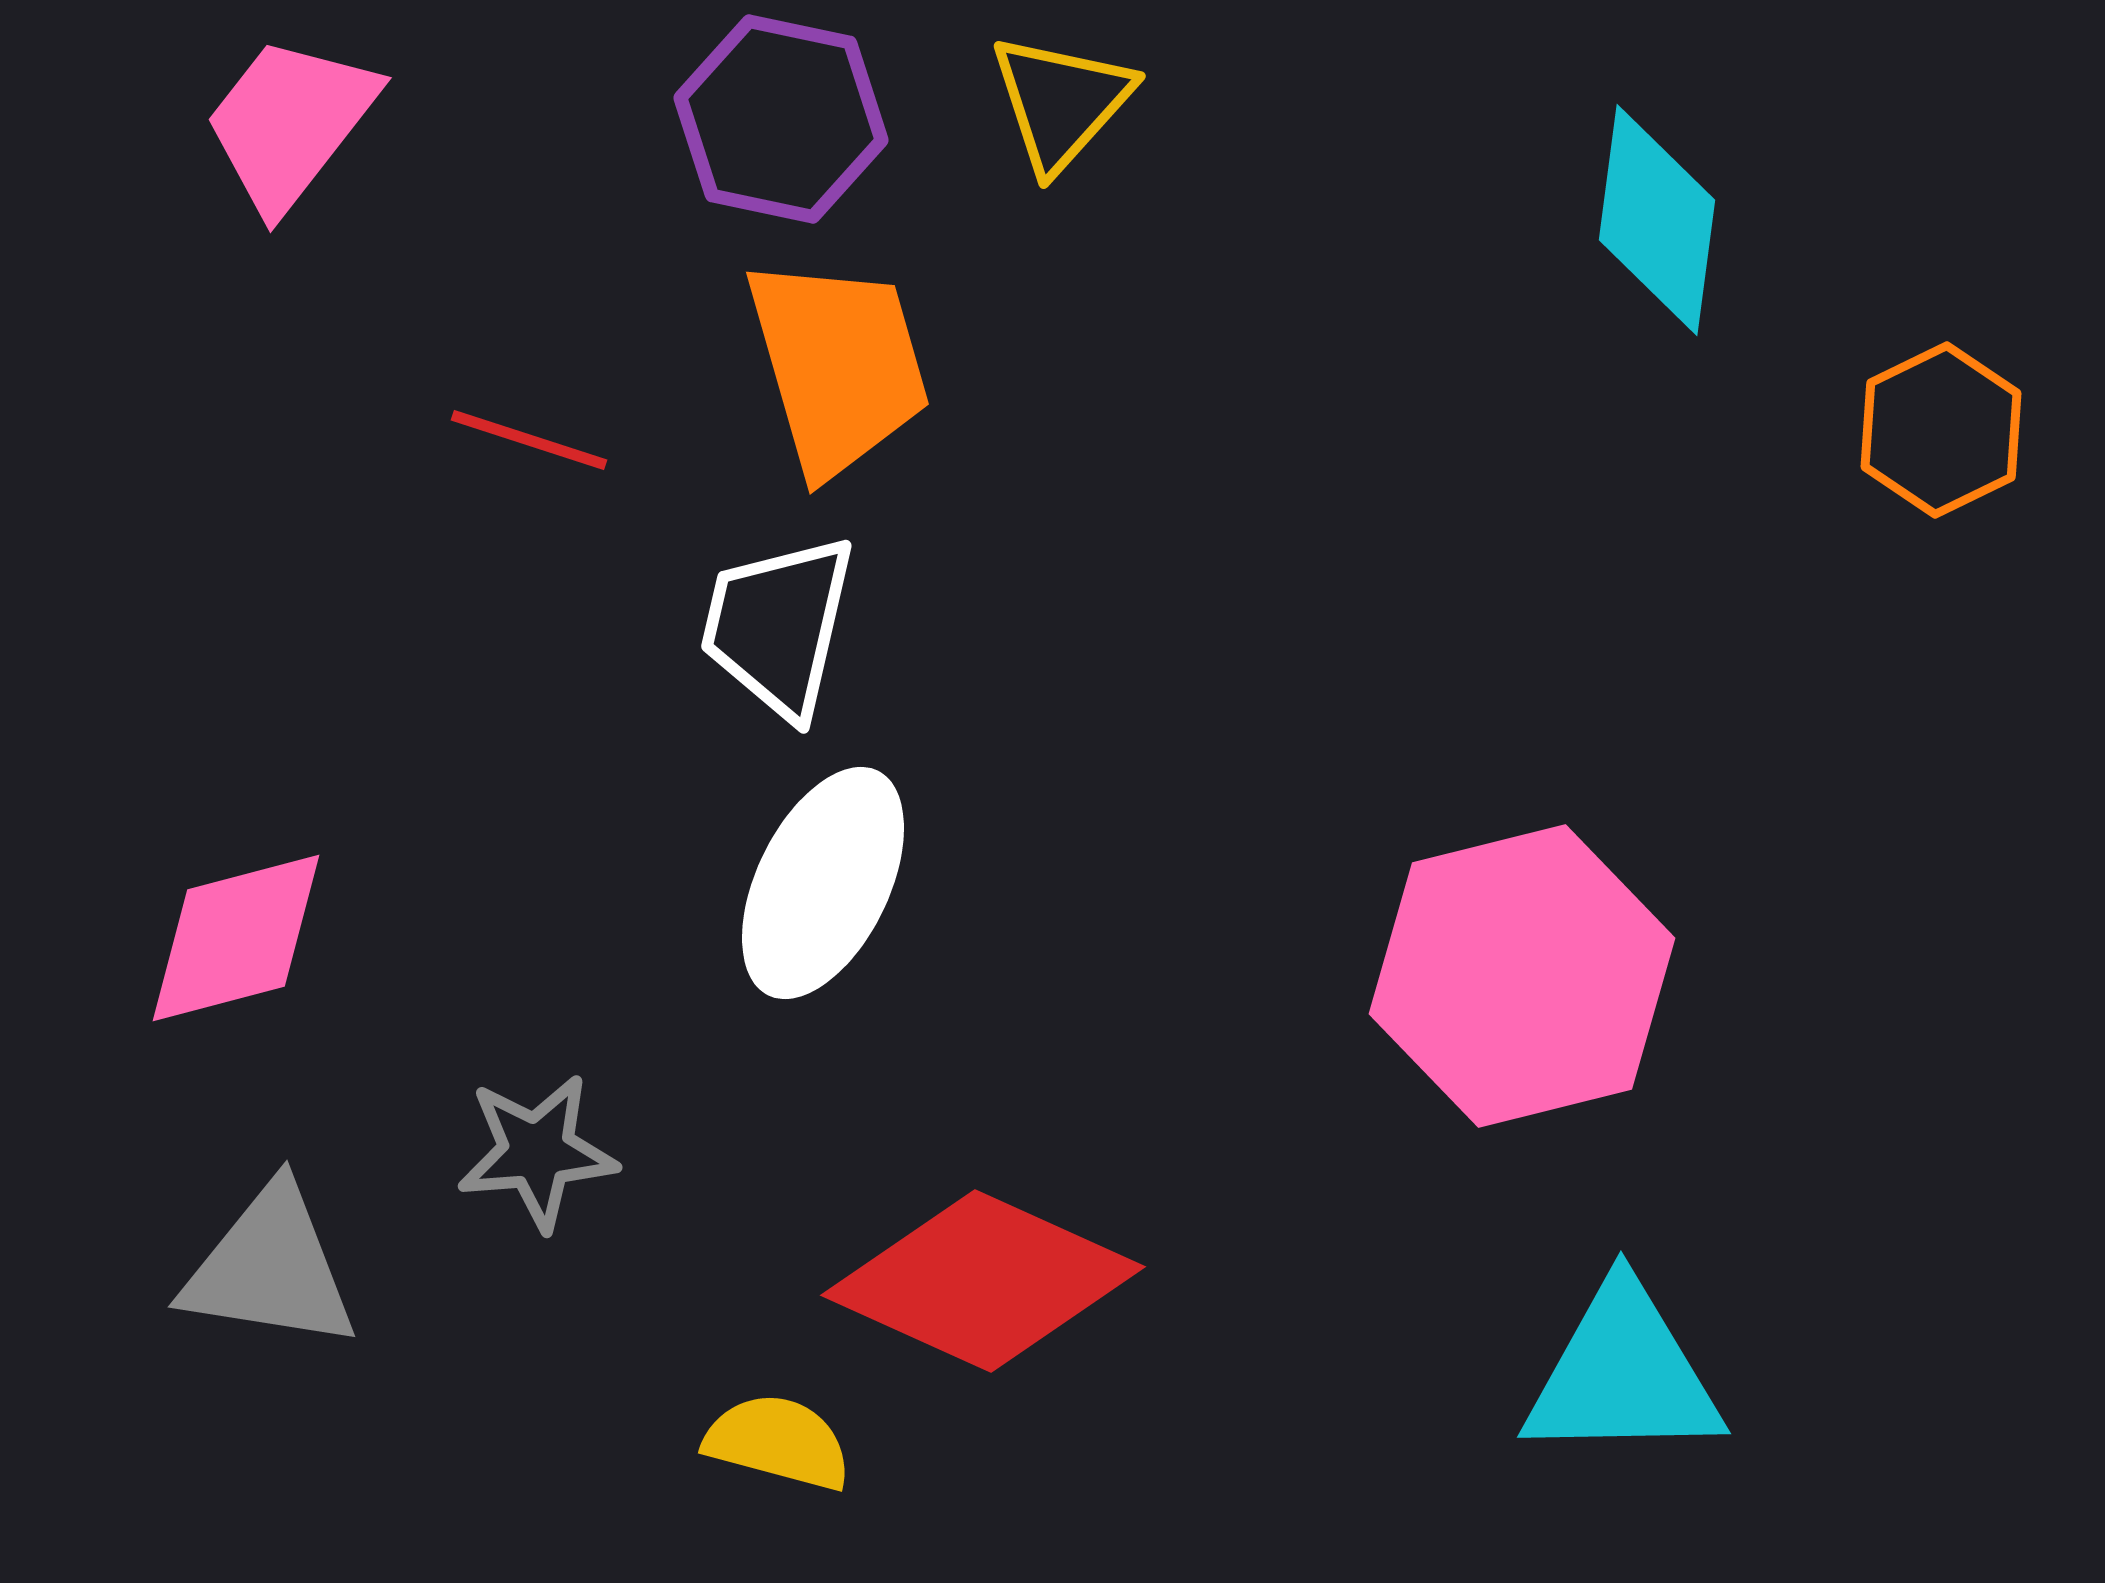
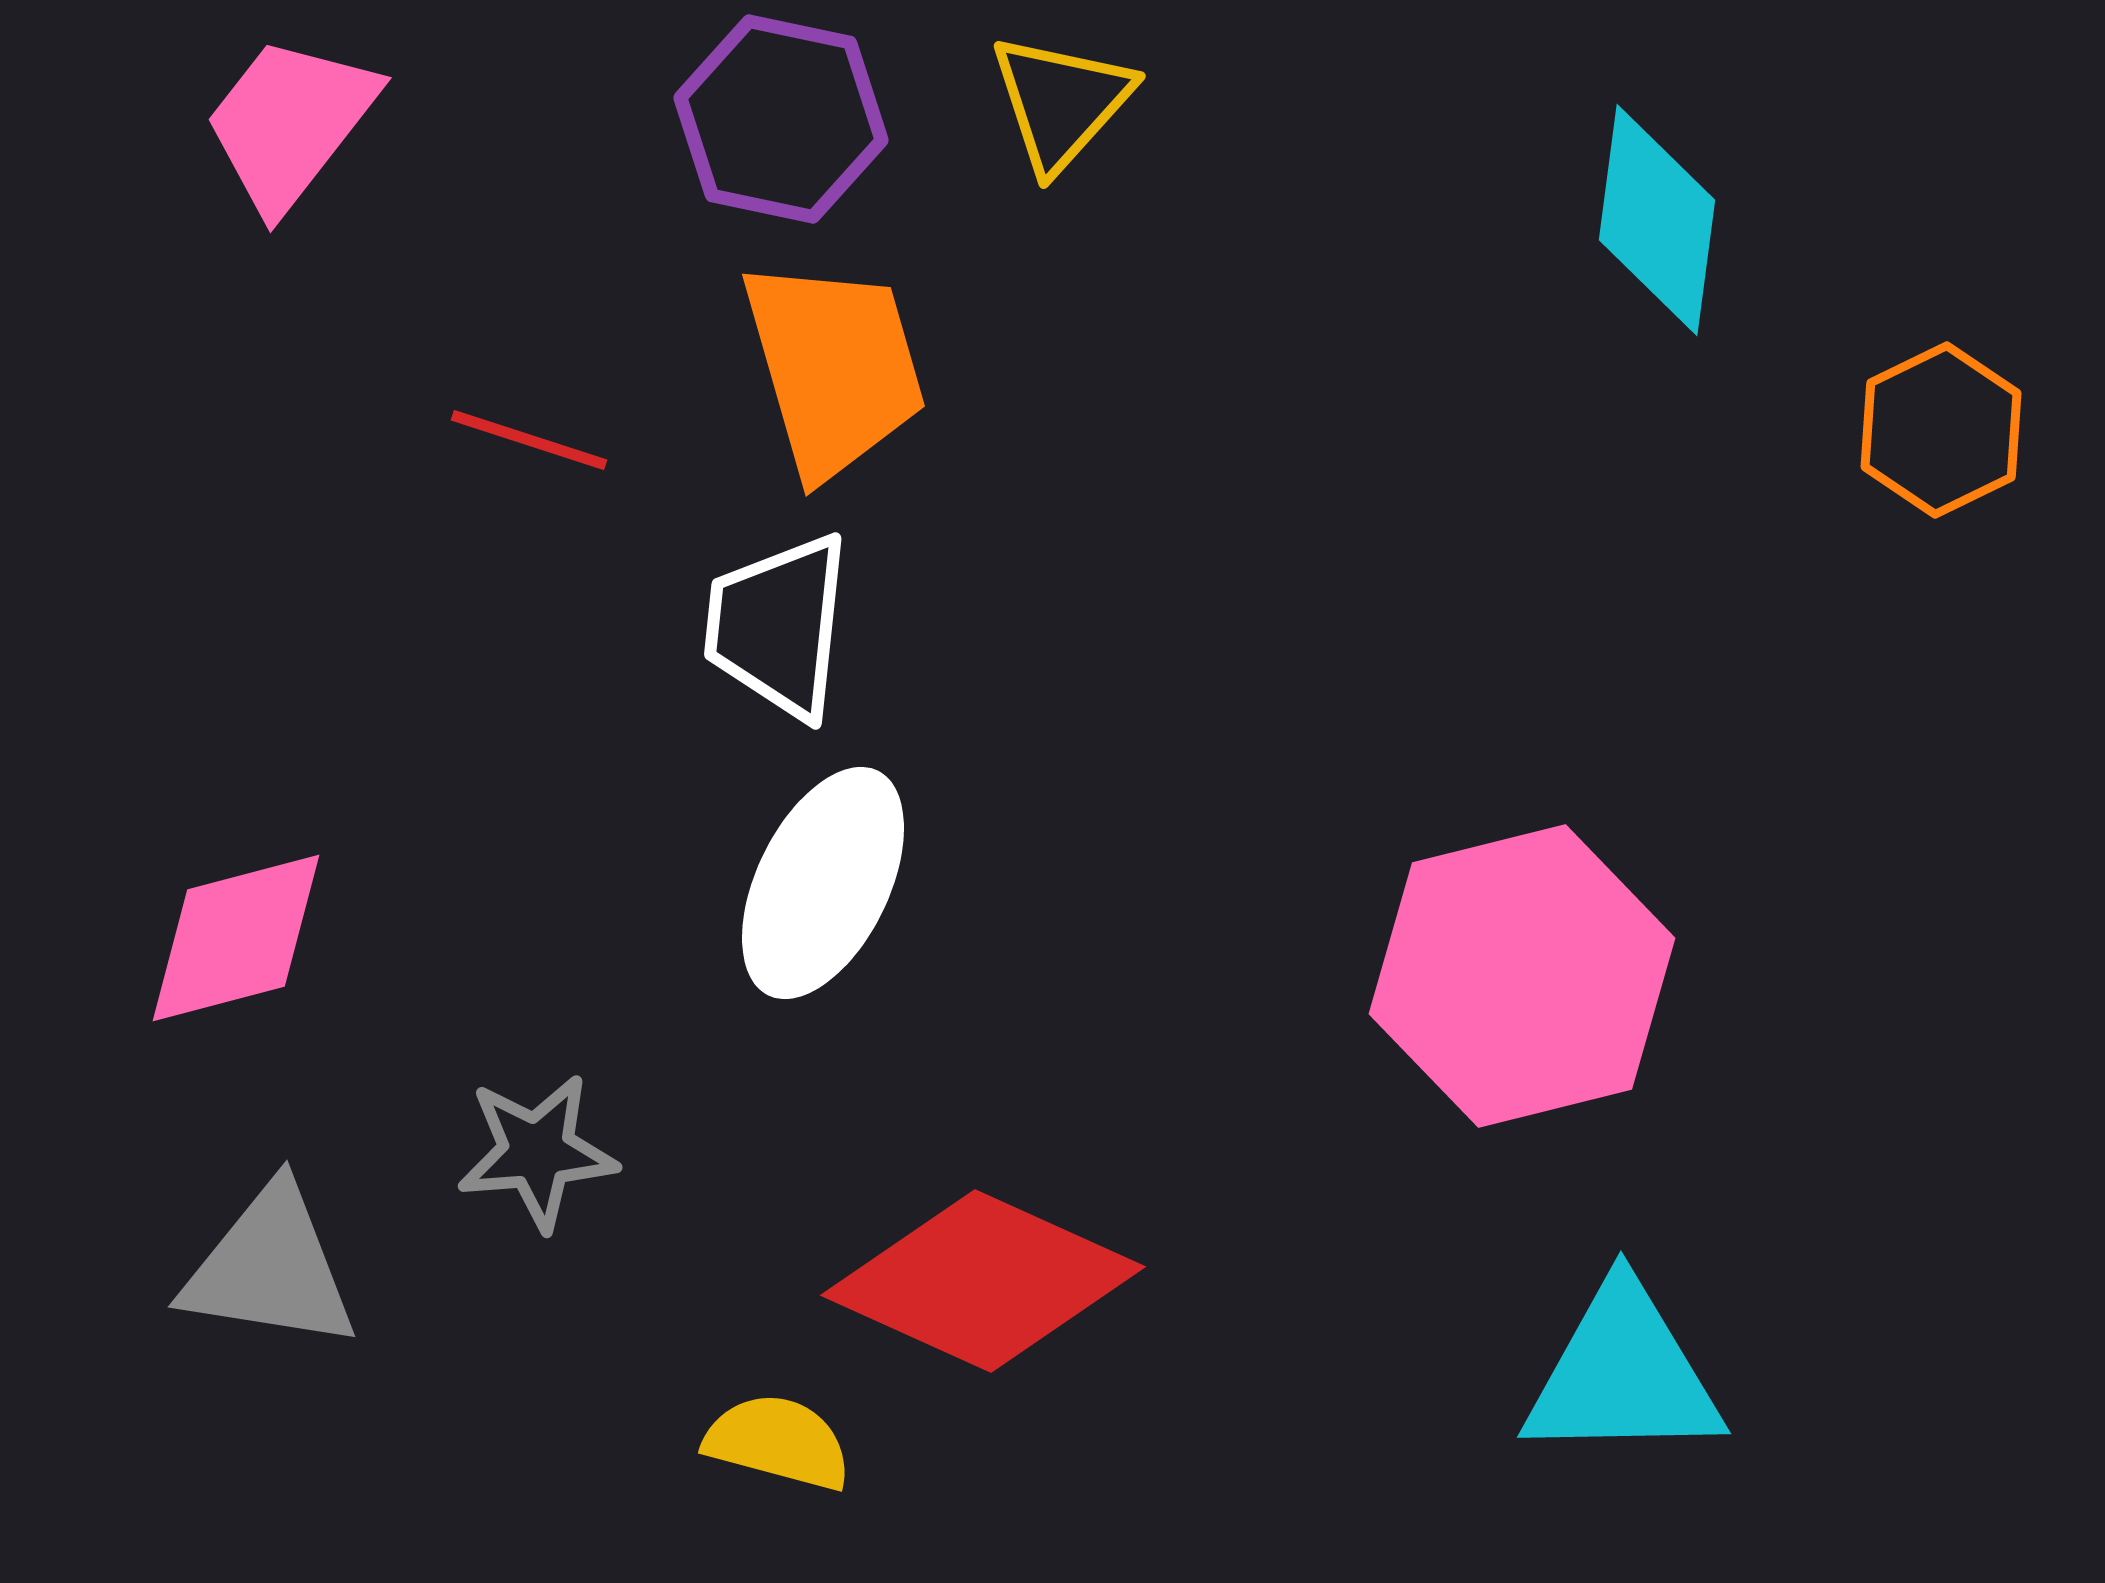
orange trapezoid: moved 4 px left, 2 px down
white trapezoid: rotated 7 degrees counterclockwise
